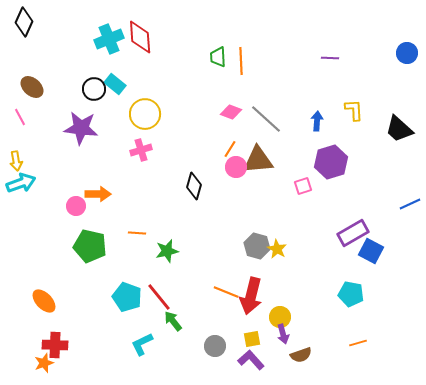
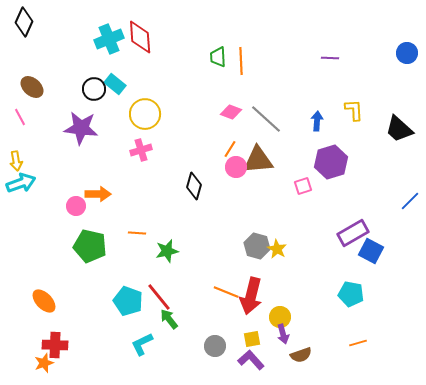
blue line at (410, 204): moved 3 px up; rotated 20 degrees counterclockwise
cyan pentagon at (127, 297): moved 1 px right, 4 px down
green arrow at (173, 321): moved 4 px left, 2 px up
